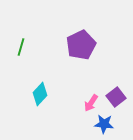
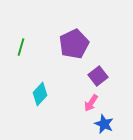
purple pentagon: moved 7 px left, 1 px up
purple square: moved 18 px left, 21 px up
blue star: rotated 18 degrees clockwise
